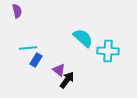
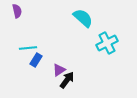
cyan semicircle: moved 20 px up
cyan cross: moved 1 px left, 8 px up; rotated 30 degrees counterclockwise
purple triangle: rotated 48 degrees clockwise
